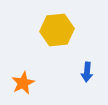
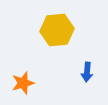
orange star: rotated 10 degrees clockwise
